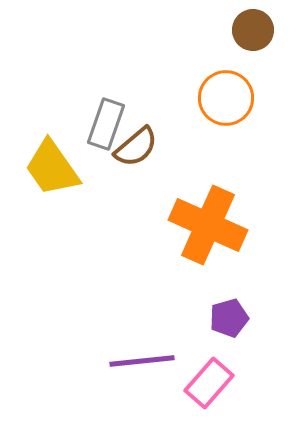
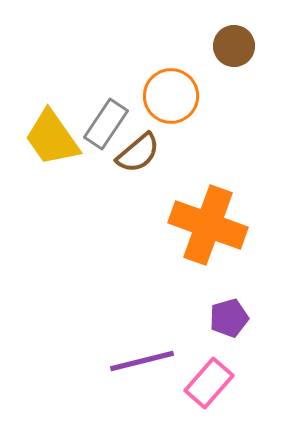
brown circle: moved 19 px left, 16 px down
orange circle: moved 55 px left, 2 px up
gray rectangle: rotated 15 degrees clockwise
brown semicircle: moved 2 px right, 6 px down
yellow trapezoid: moved 30 px up
orange cross: rotated 4 degrees counterclockwise
purple line: rotated 8 degrees counterclockwise
